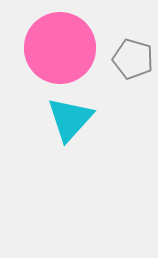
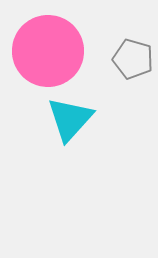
pink circle: moved 12 px left, 3 px down
